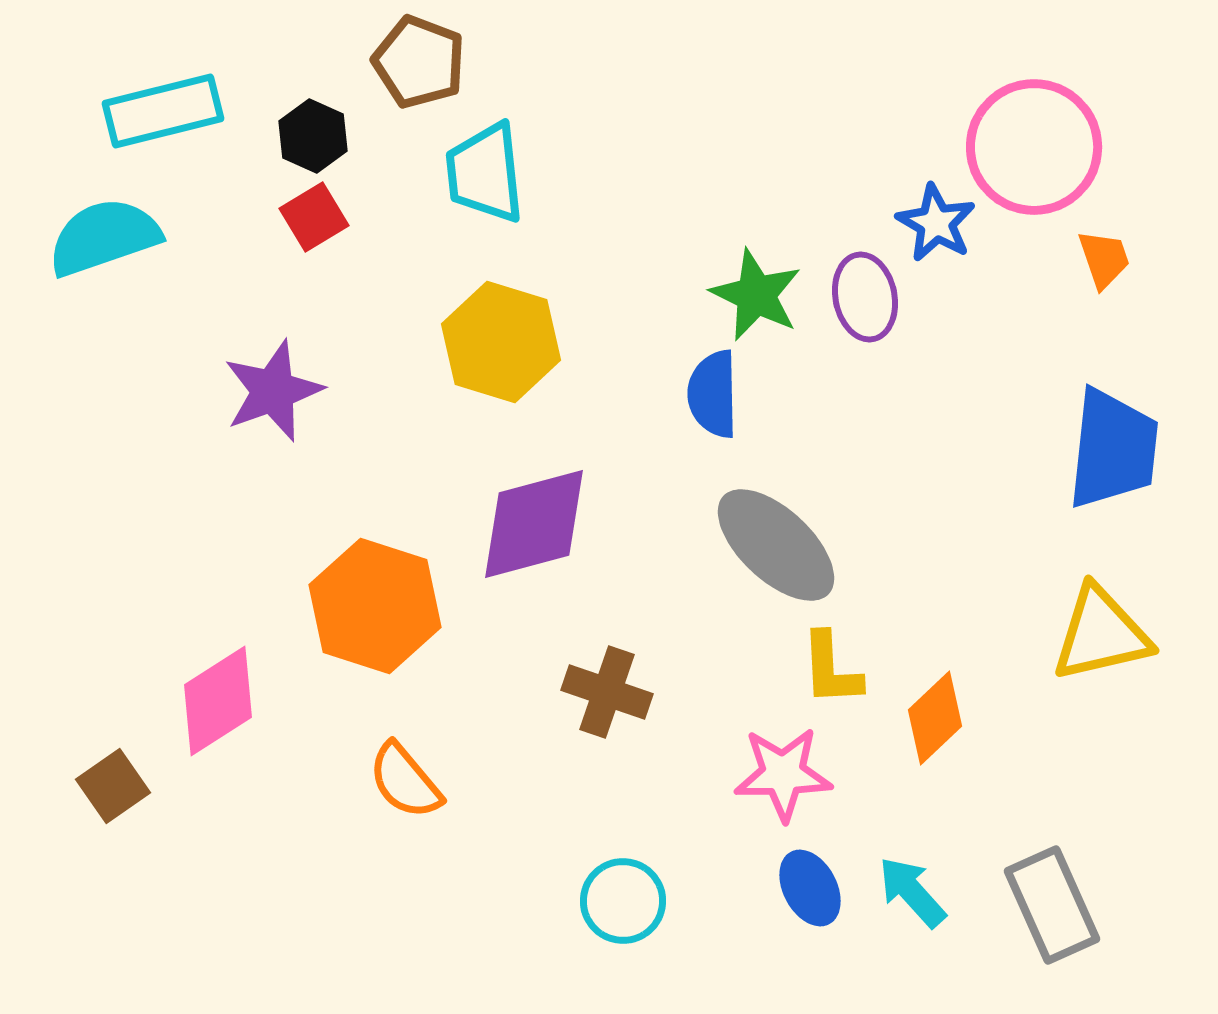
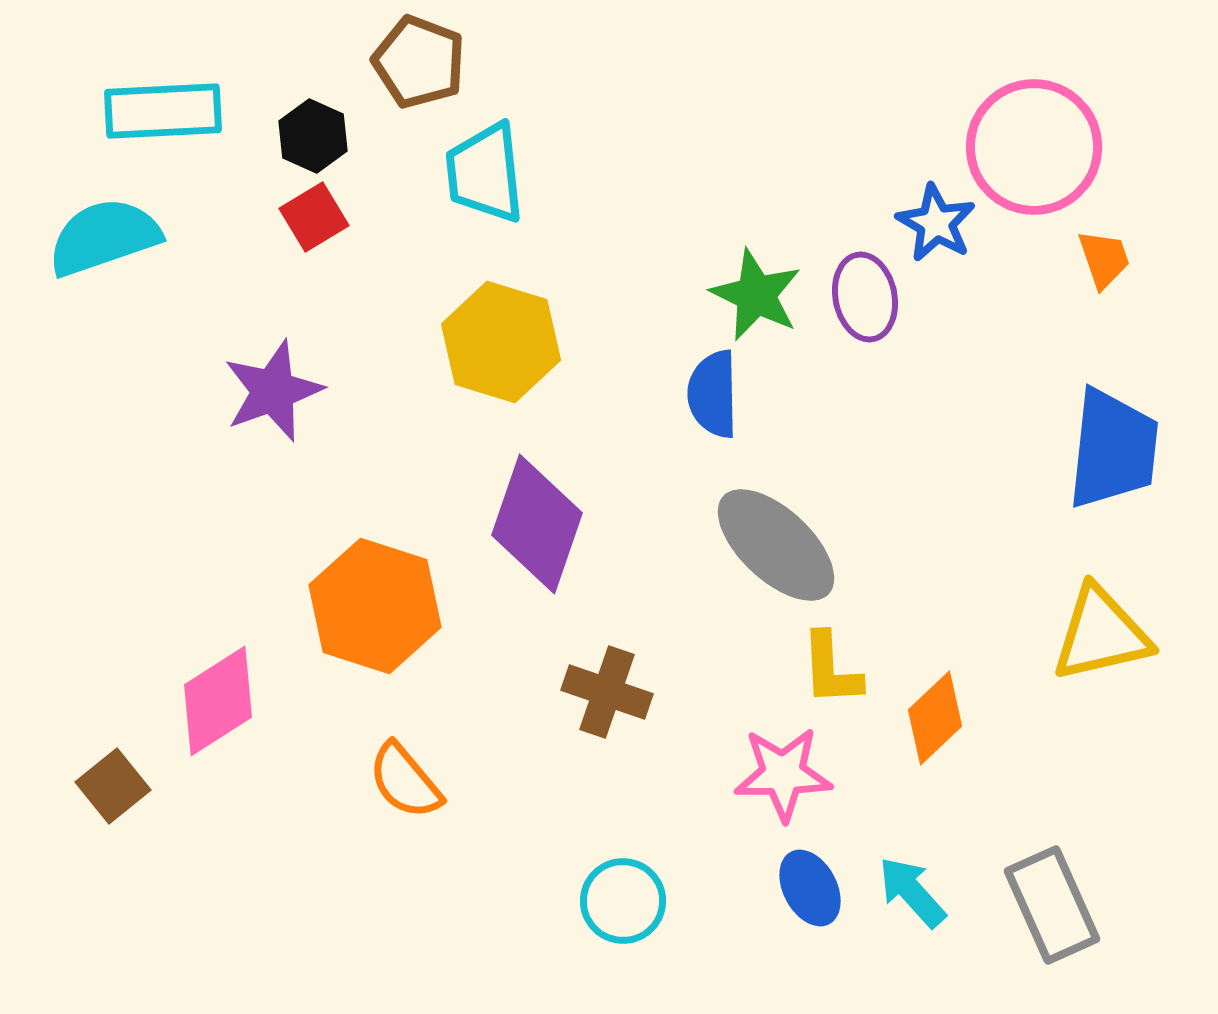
cyan rectangle: rotated 11 degrees clockwise
purple diamond: moved 3 px right; rotated 56 degrees counterclockwise
brown square: rotated 4 degrees counterclockwise
